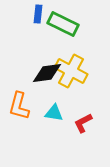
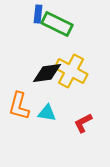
green rectangle: moved 6 px left
cyan triangle: moved 7 px left
